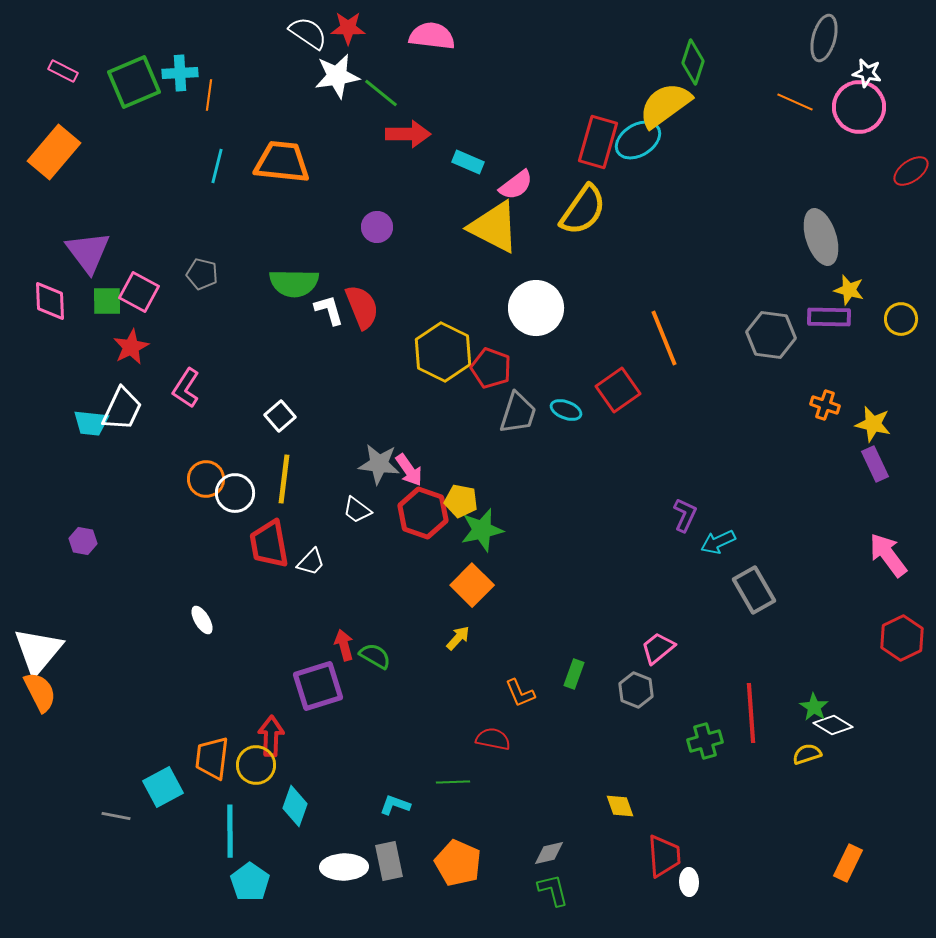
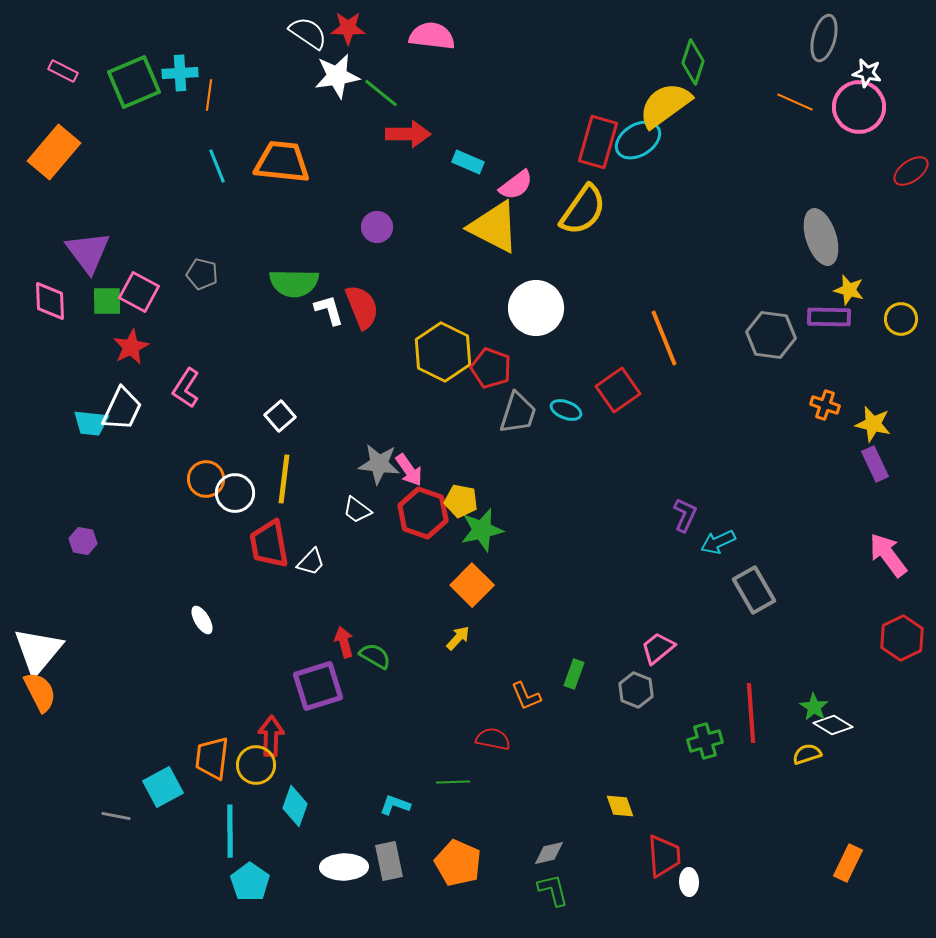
cyan line at (217, 166): rotated 36 degrees counterclockwise
red arrow at (344, 645): moved 3 px up
orange L-shape at (520, 693): moved 6 px right, 3 px down
